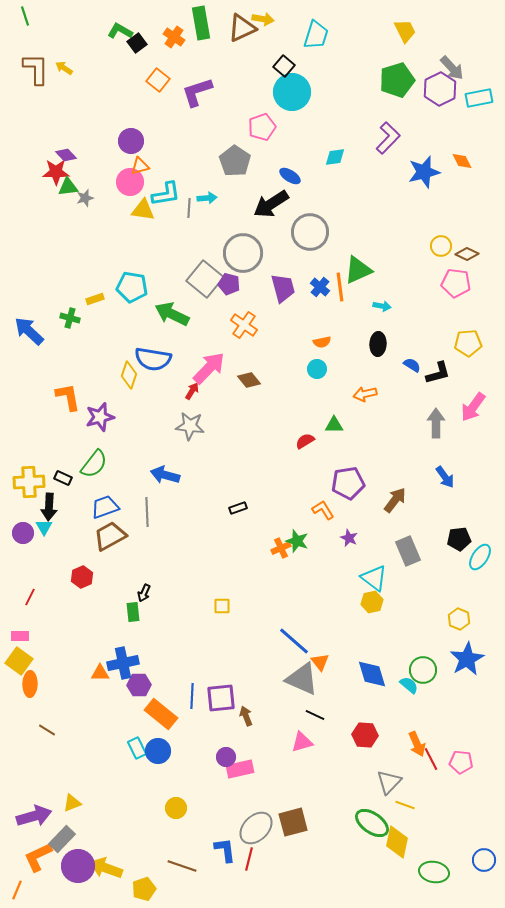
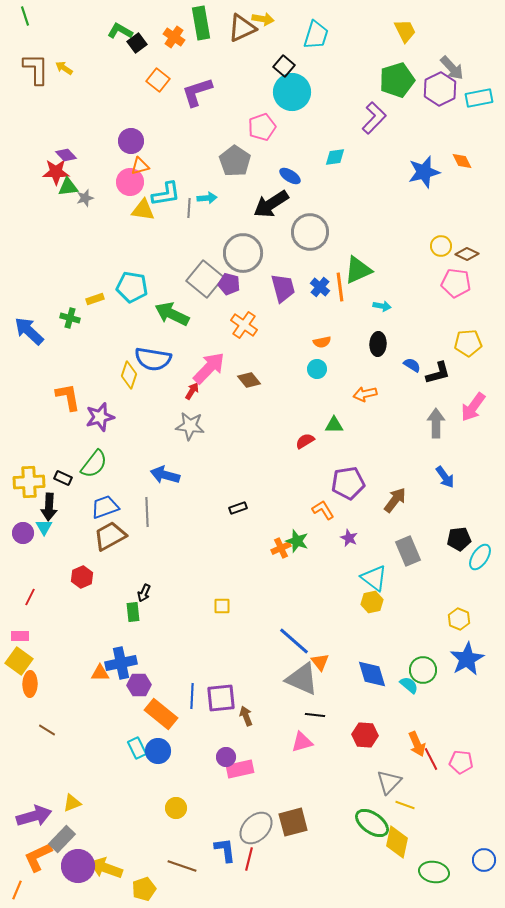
purple L-shape at (388, 138): moved 14 px left, 20 px up
blue cross at (123, 663): moved 2 px left
black line at (315, 715): rotated 18 degrees counterclockwise
